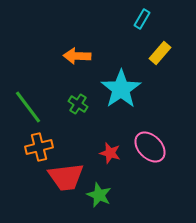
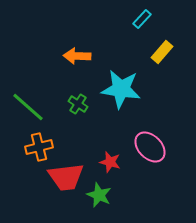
cyan rectangle: rotated 12 degrees clockwise
yellow rectangle: moved 2 px right, 1 px up
cyan star: rotated 30 degrees counterclockwise
green line: rotated 12 degrees counterclockwise
red star: moved 9 px down
